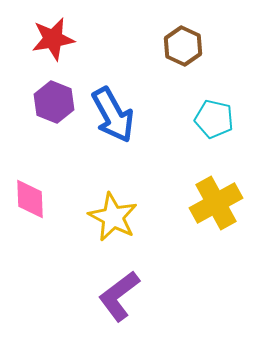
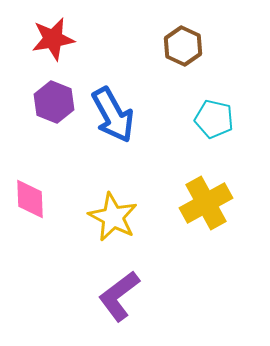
yellow cross: moved 10 px left
